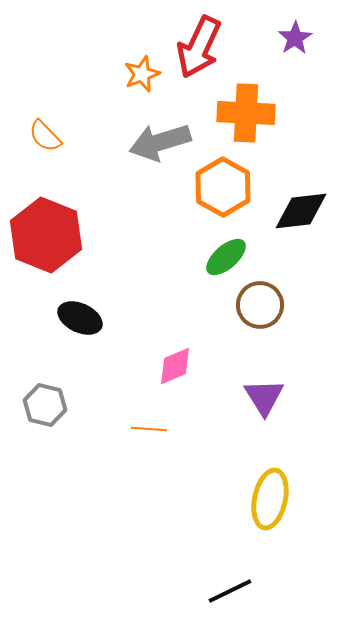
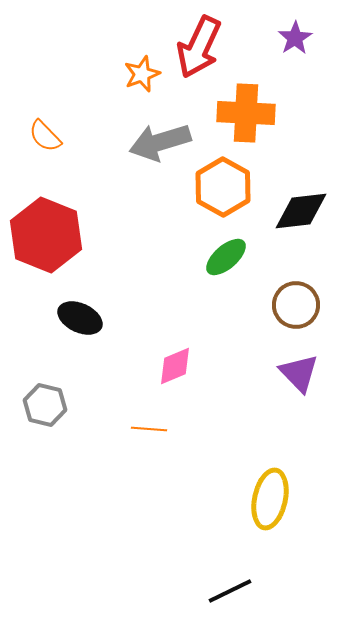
brown circle: moved 36 px right
purple triangle: moved 35 px right, 24 px up; rotated 12 degrees counterclockwise
